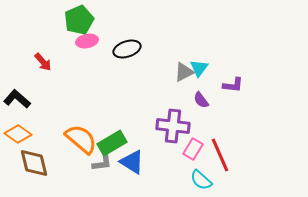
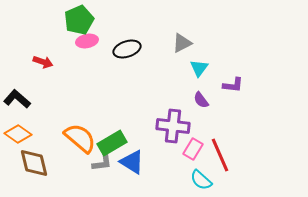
red arrow: rotated 30 degrees counterclockwise
gray triangle: moved 2 px left, 29 px up
orange semicircle: moved 1 px left, 1 px up
